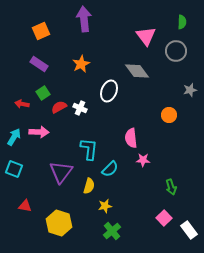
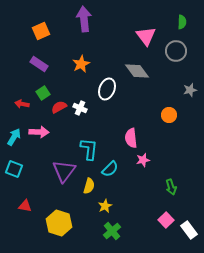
white ellipse: moved 2 px left, 2 px up
pink star: rotated 16 degrees counterclockwise
purple triangle: moved 3 px right, 1 px up
yellow star: rotated 16 degrees counterclockwise
pink square: moved 2 px right, 2 px down
